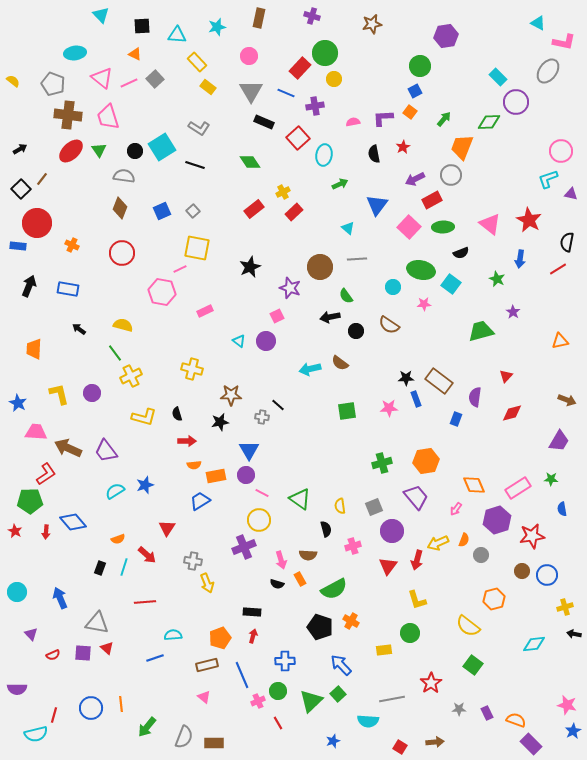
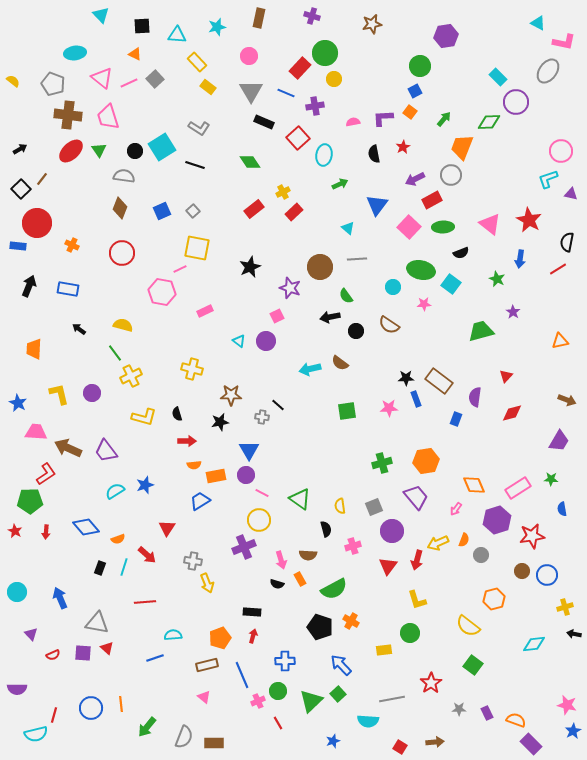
blue diamond at (73, 522): moved 13 px right, 5 px down
